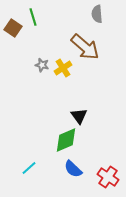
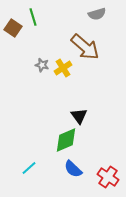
gray semicircle: rotated 102 degrees counterclockwise
